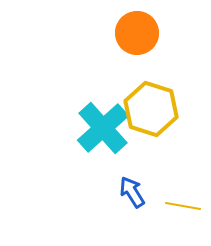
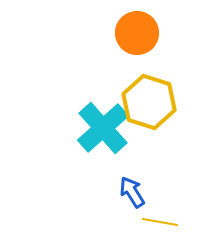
yellow hexagon: moved 2 px left, 7 px up
yellow line: moved 23 px left, 16 px down
